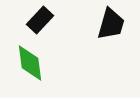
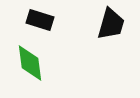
black rectangle: rotated 64 degrees clockwise
